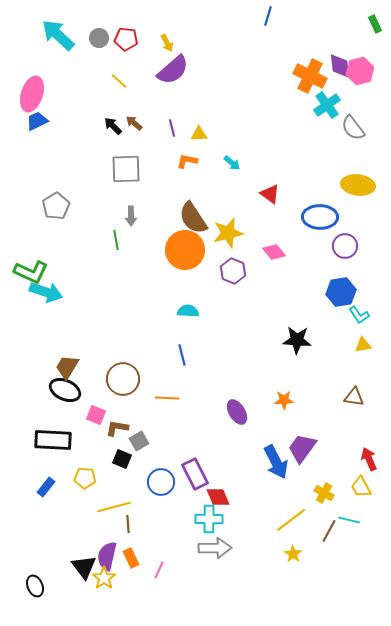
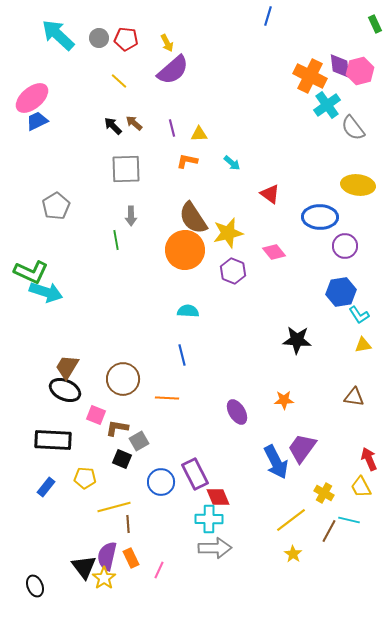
pink ellipse at (32, 94): moved 4 px down; rotated 32 degrees clockwise
